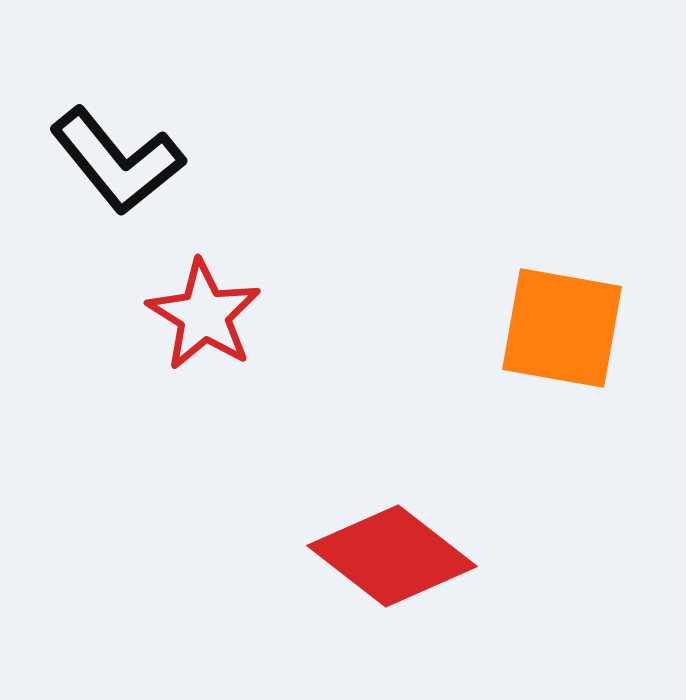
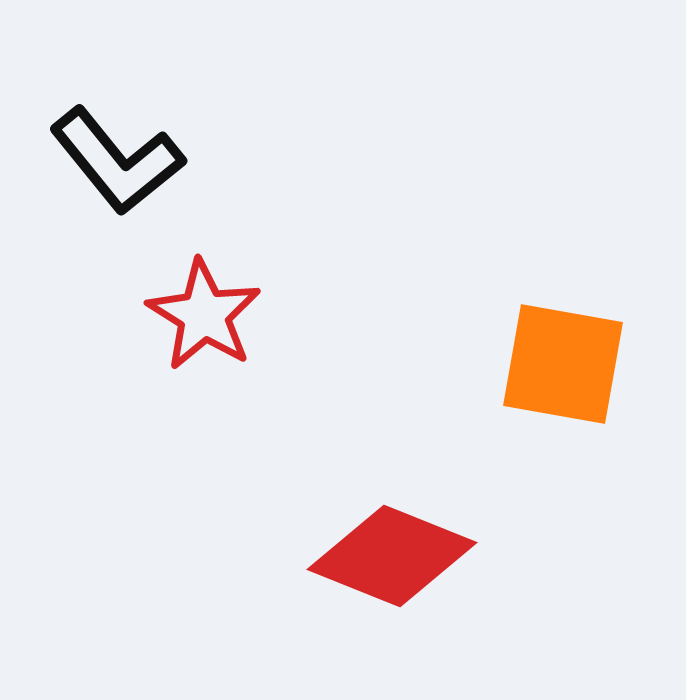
orange square: moved 1 px right, 36 px down
red diamond: rotated 16 degrees counterclockwise
